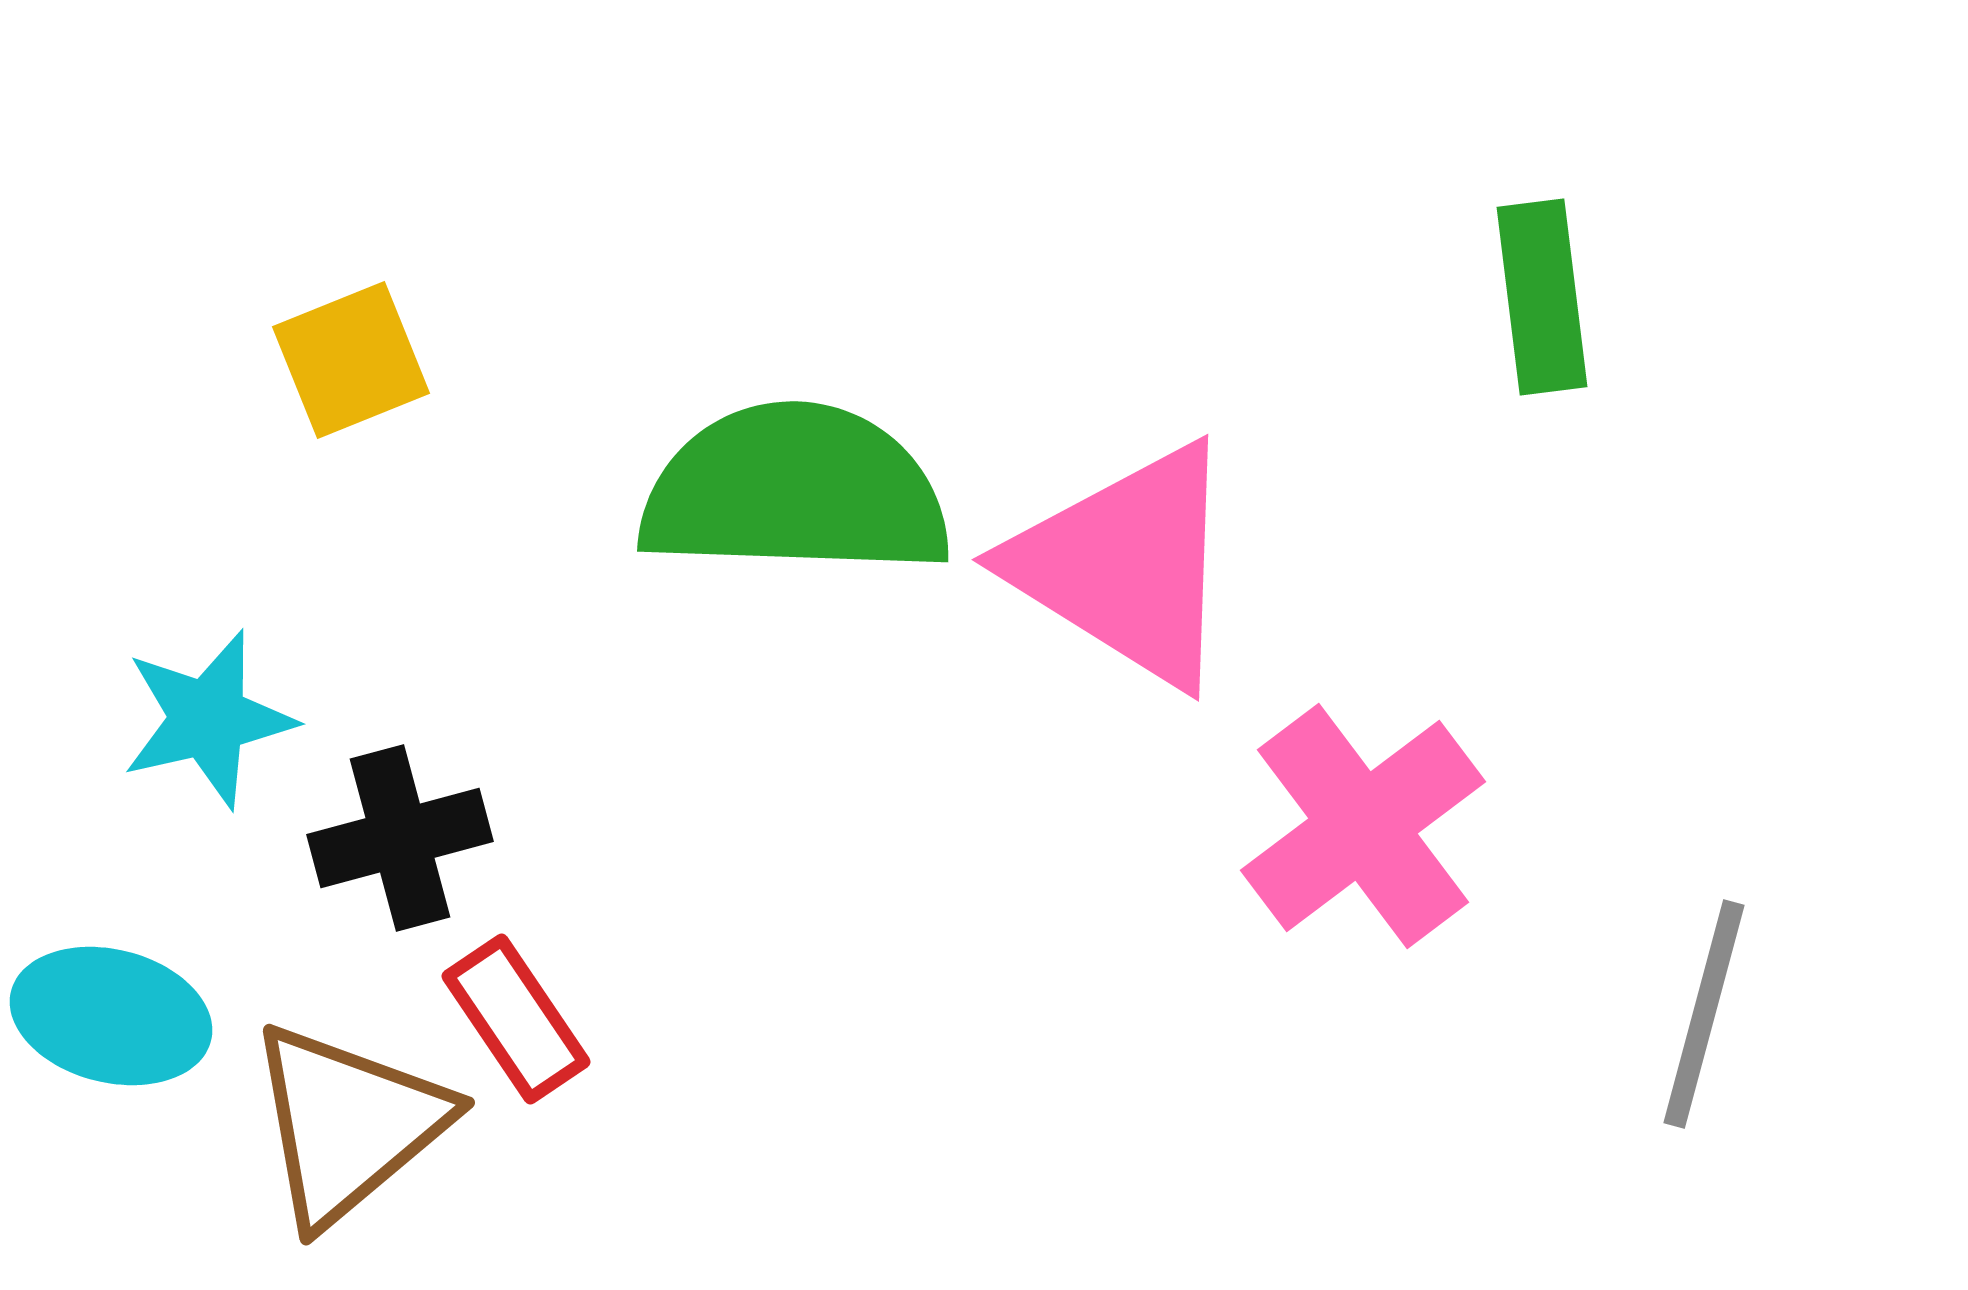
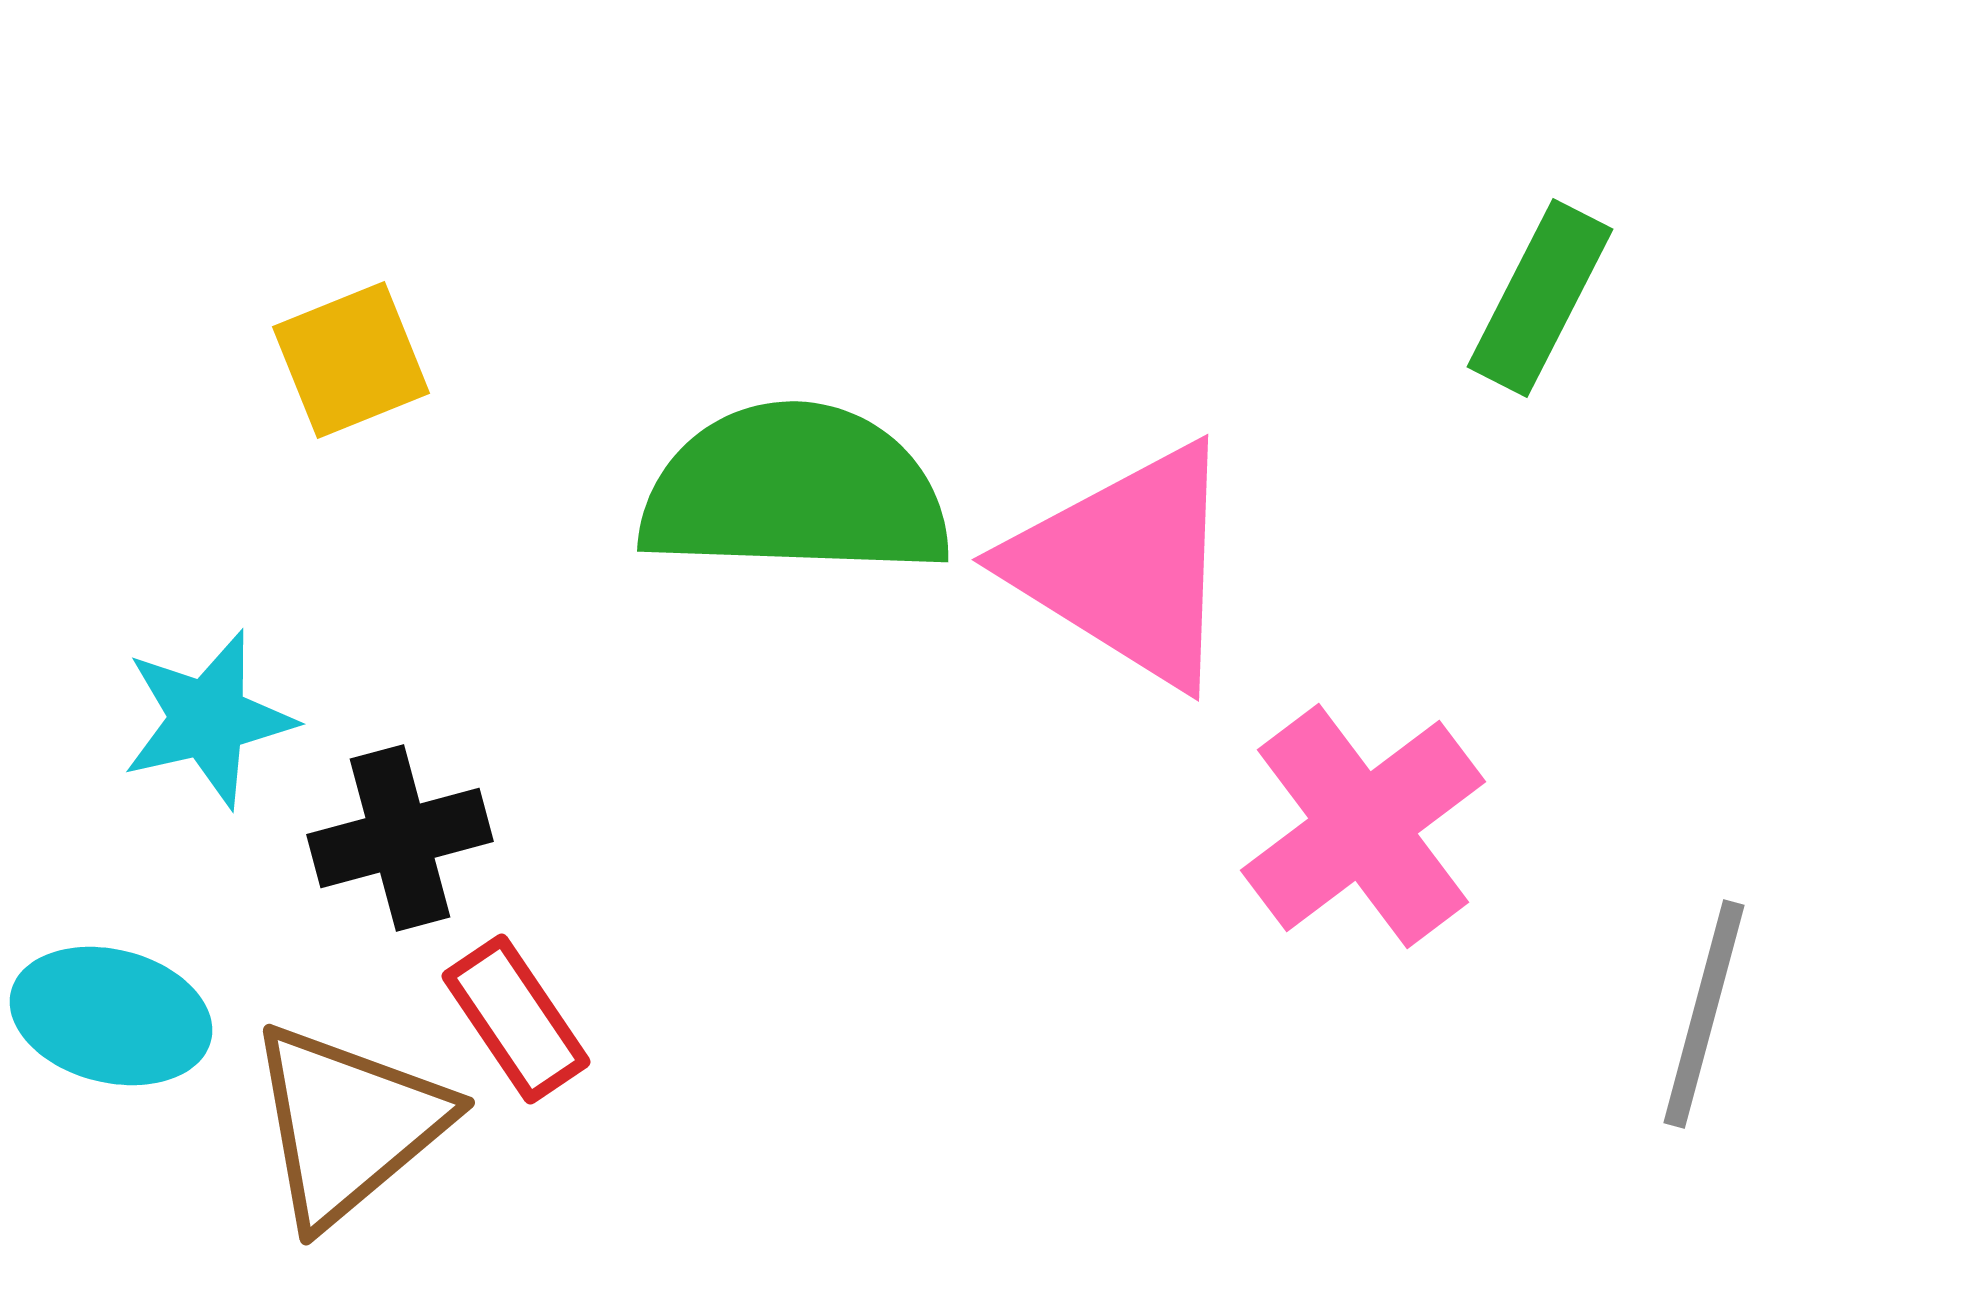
green rectangle: moved 2 px left, 1 px down; rotated 34 degrees clockwise
